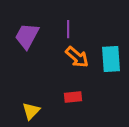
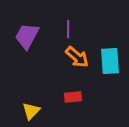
cyan rectangle: moved 1 px left, 2 px down
